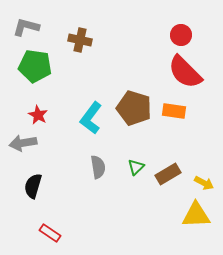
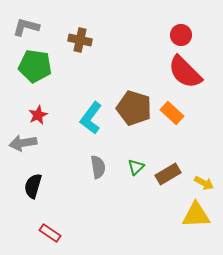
orange rectangle: moved 2 px left, 2 px down; rotated 35 degrees clockwise
red star: rotated 18 degrees clockwise
